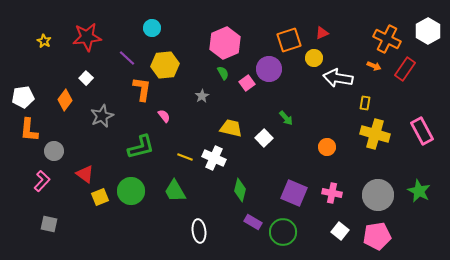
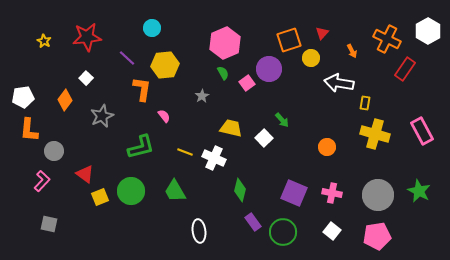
red triangle at (322, 33): rotated 24 degrees counterclockwise
yellow circle at (314, 58): moved 3 px left
orange arrow at (374, 66): moved 22 px left, 15 px up; rotated 40 degrees clockwise
white arrow at (338, 78): moved 1 px right, 5 px down
green arrow at (286, 118): moved 4 px left, 2 px down
yellow line at (185, 157): moved 5 px up
purple rectangle at (253, 222): rotated 24 degrees clockwise
white square at (340, 231): moved 8 px left
